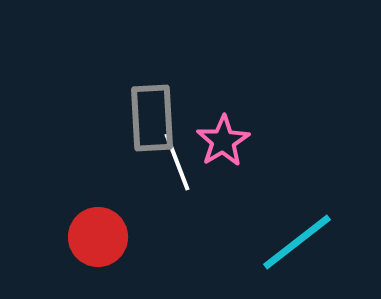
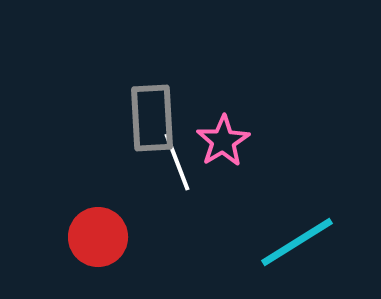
cyan line: rotated 6 degrees clockwise
